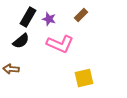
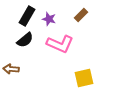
black rectangle: moved 1 px left, 1 px up
black semicircle: moved 4 px right, 1 px up
